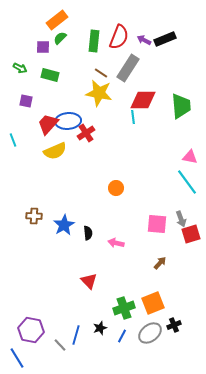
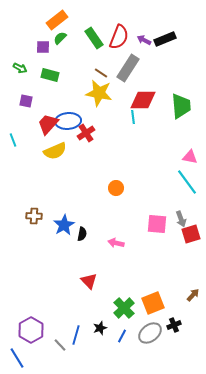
green rectangle at (94, 41): moved 3 px up; rotated 40 degrees counterclockwise
black semicircle at (88, 233): moved 6 px left, 1 px down; rotated 16 degrees clockwise
brown arrow at (160, 263): moved 33 px right, 32 px down
green cross at (124, 308): rotated 25 degrees counterclockwise
purple hexagon at (31, 330): rotated 20 degrees clockwise
